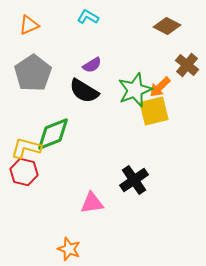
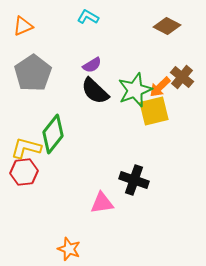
orange triangle: moved 6 px left, 1 px down
brown cross: moved 5 px left, 12 px down
black semicircle: moved 11 px right; rotated 12 degrees clockwise
green diamond: rotated 30 degrees counterclockwise
red hexagon: rotated 20 degrees counterclockwise
black cross: rotated 36 degrees counterclockwise
pink triangle: moved 10 px right
